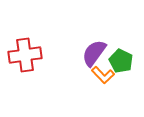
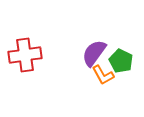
orange L-shape: rotated 15 degrees clockwise
